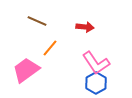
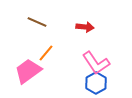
brown line: moved 1 px down
orange line: moved 4 px left, 5 px down
pink trapezoid: moved 2 px right, 1 px down
